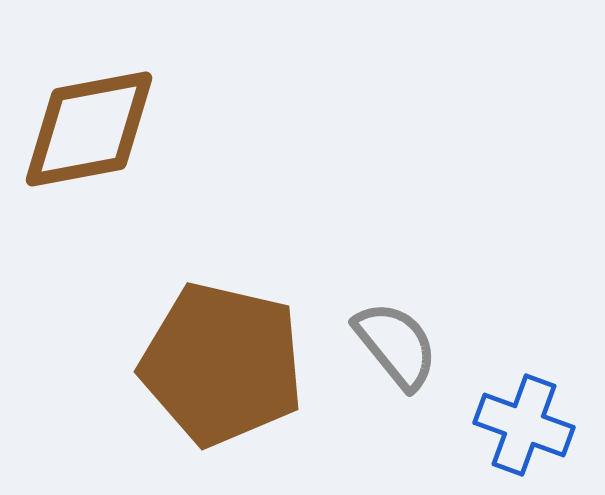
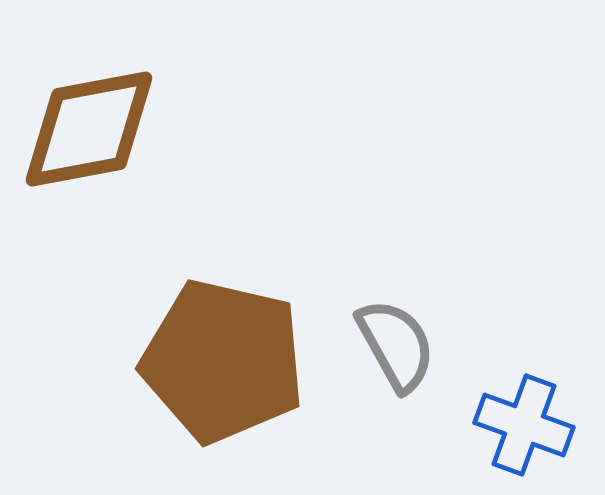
gray semicircle: rotated 10 degrees clockwise
brown pentagon: moved 1 px right, 3 px up
